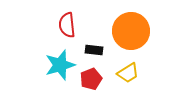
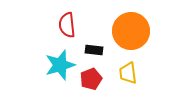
yellow trapezoid: rotated 115 degrees clockwise
